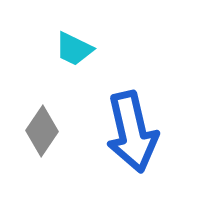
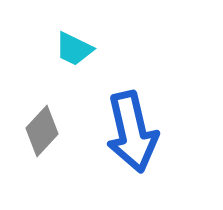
gray diamond: rotated 9 degrees clockwise
